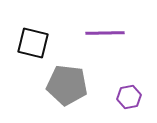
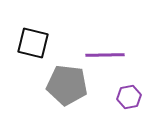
purple line: moved 22 px down
